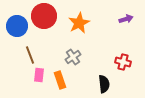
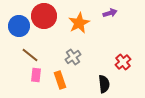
purple arrow: moved 16 px left, 6 px up
blue circle: moved 2 px right
brown line: rotated 30 degrees counterclockwise
red cross: rotated 35 degrees clockwise
pink rectangle: moved 3 px left
